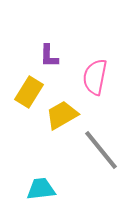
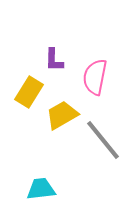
purple L-shape: moved 5 px right, 4 px down
gray line: moved 2 px right, 10 px up
